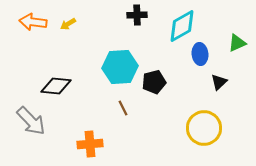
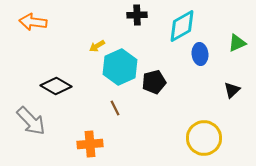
yellow arrow: moved 29 px right, 22 px down
cyan hexagon: rotated 20 degrees counterclockwise
black triangle: moved 13 px right, 8 px down
black diamond: rotated 24 degrees clockwise
brown line: moved 8 px left
yellow circle: moved 10 px down
